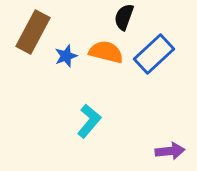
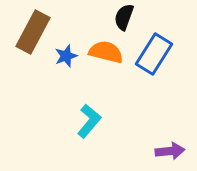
blue rectangle: rotated 15 degrees counterclockwise
